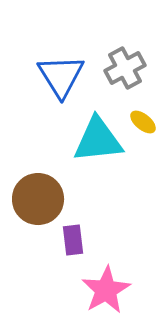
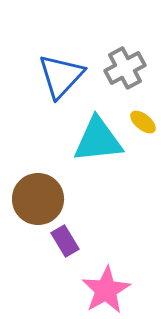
blue triangle: rotated 15 degrees clockwise
purple rectangle: moved 8 px left, 1 px down; rotated 24 degrees counterclockwise
